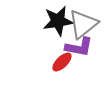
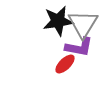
gray triangle: rotated 20 degrees counterclockwise
red ellipse: moved 3 px right, 2 px down
